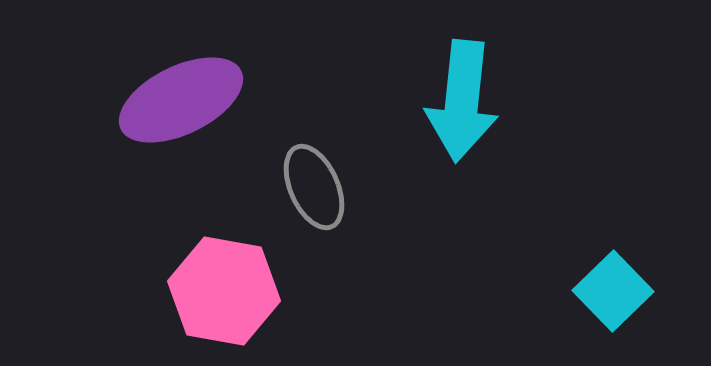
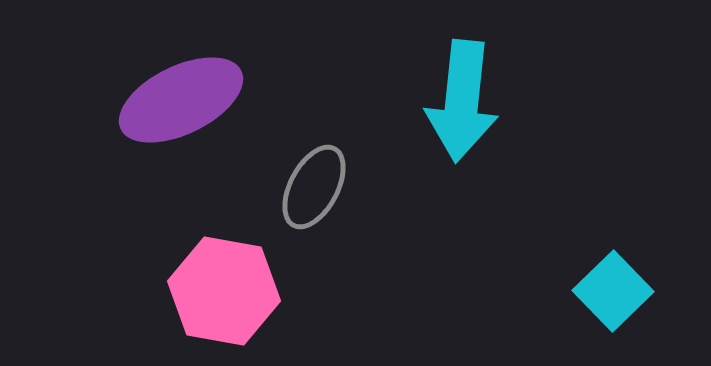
gray ellipse: rotated 52 degrees clockwise
